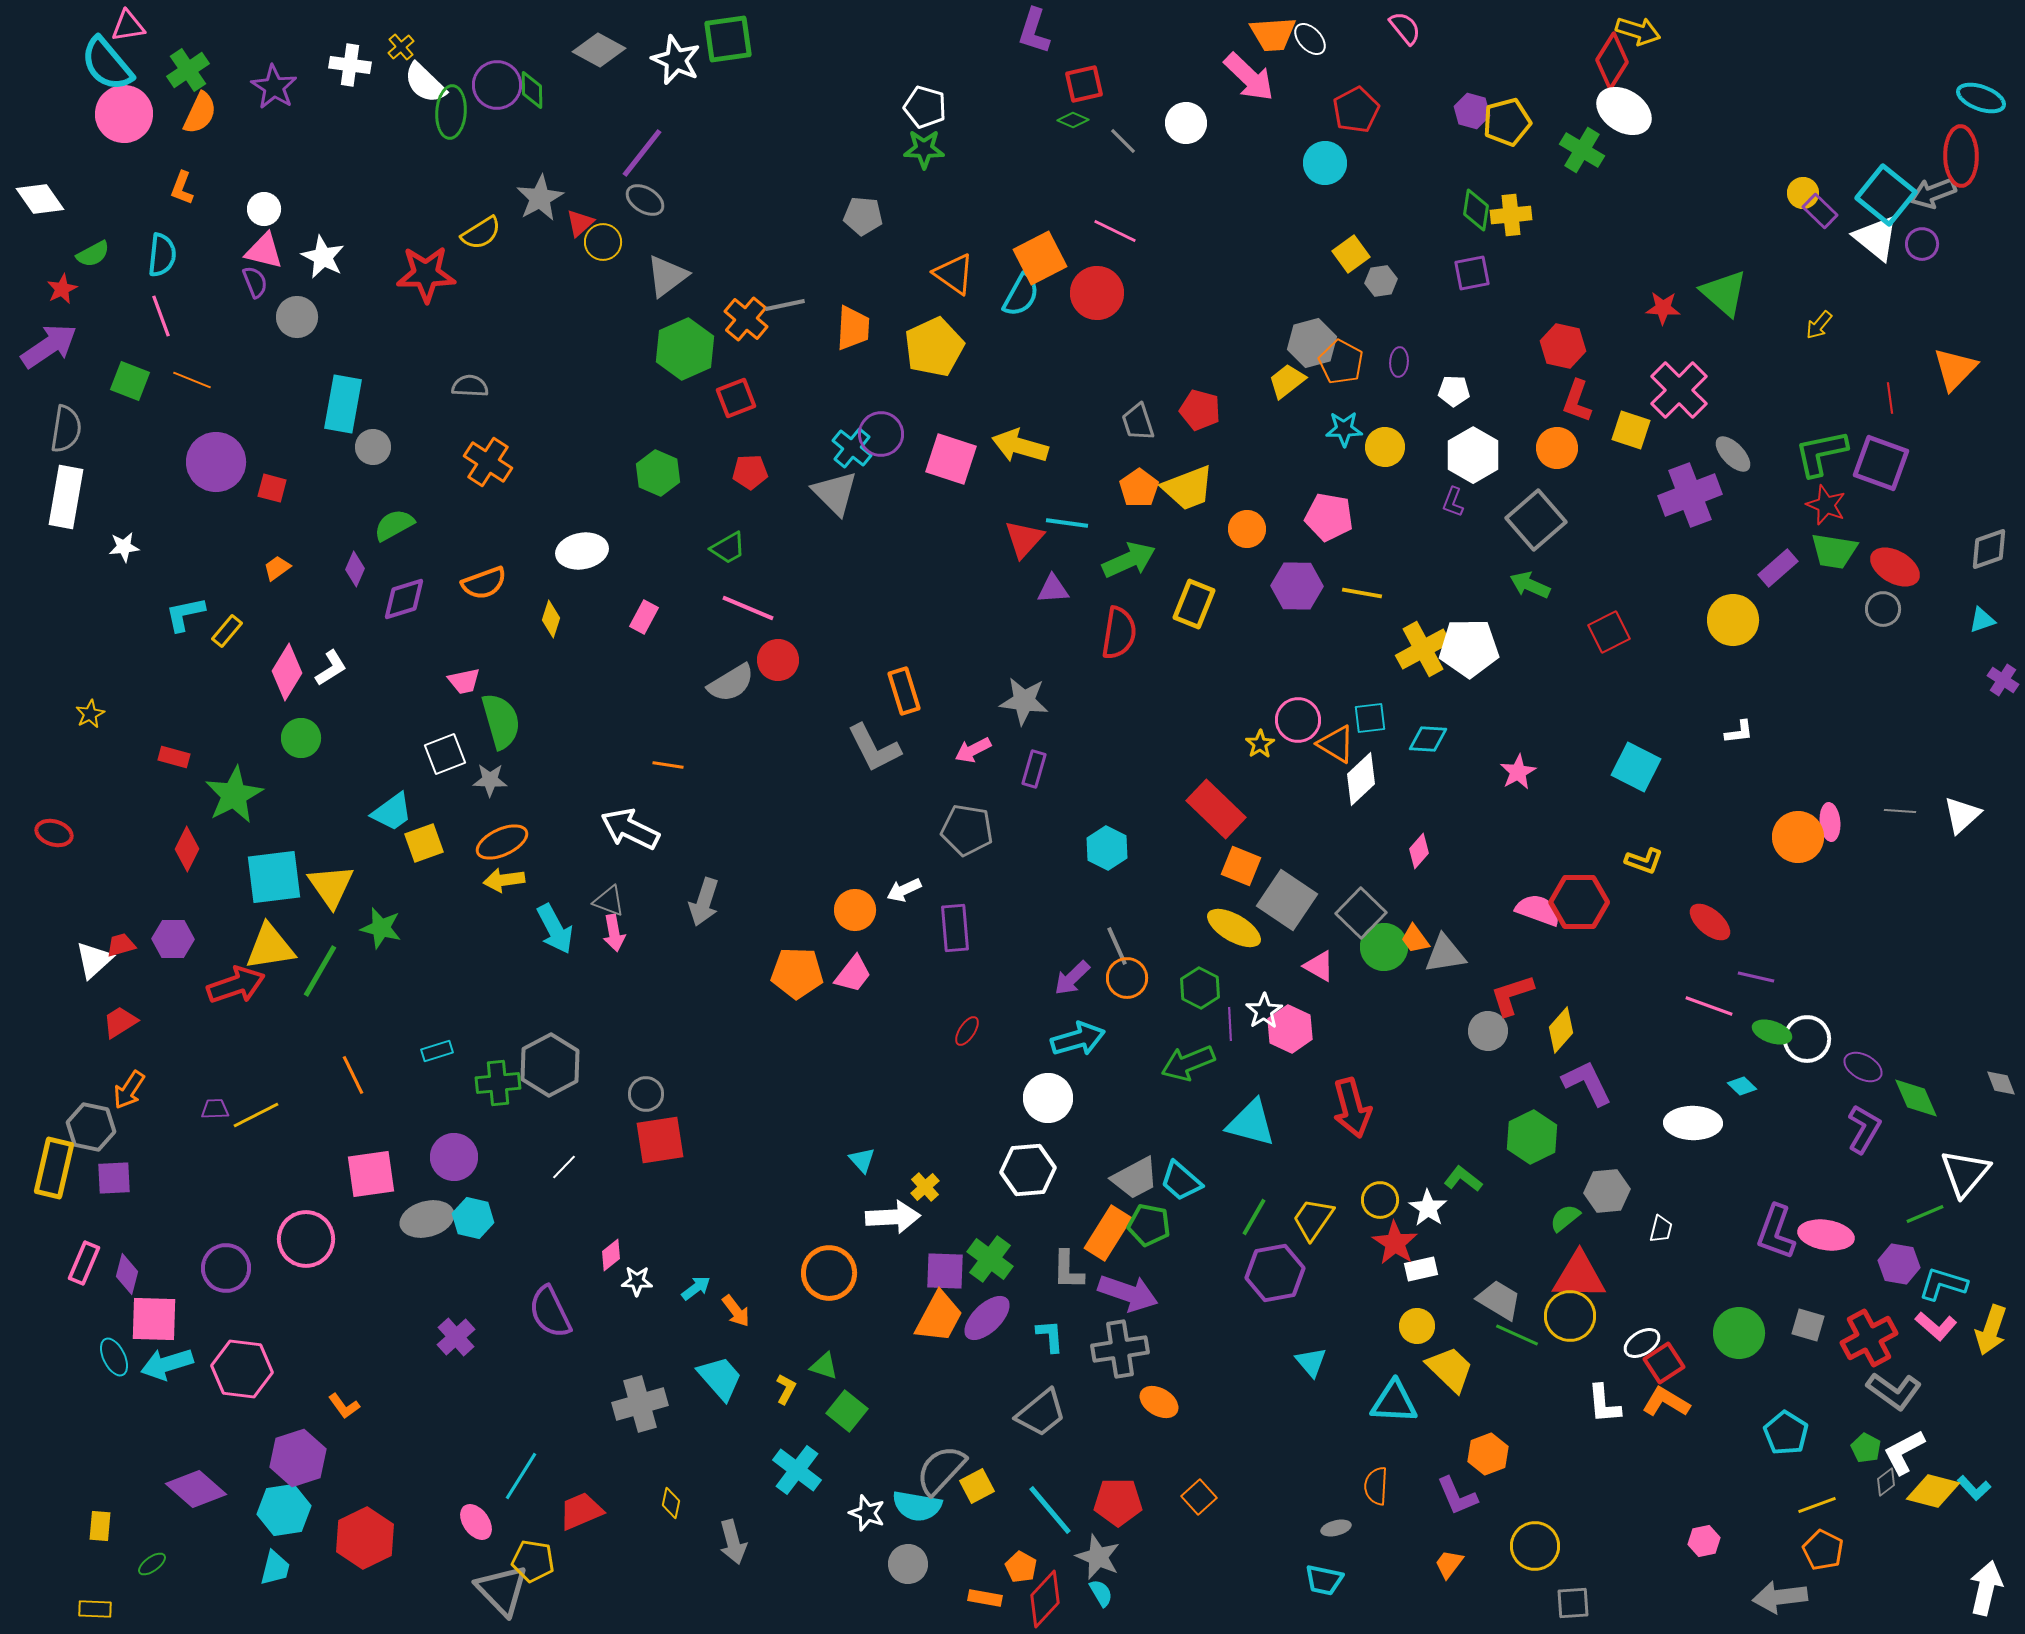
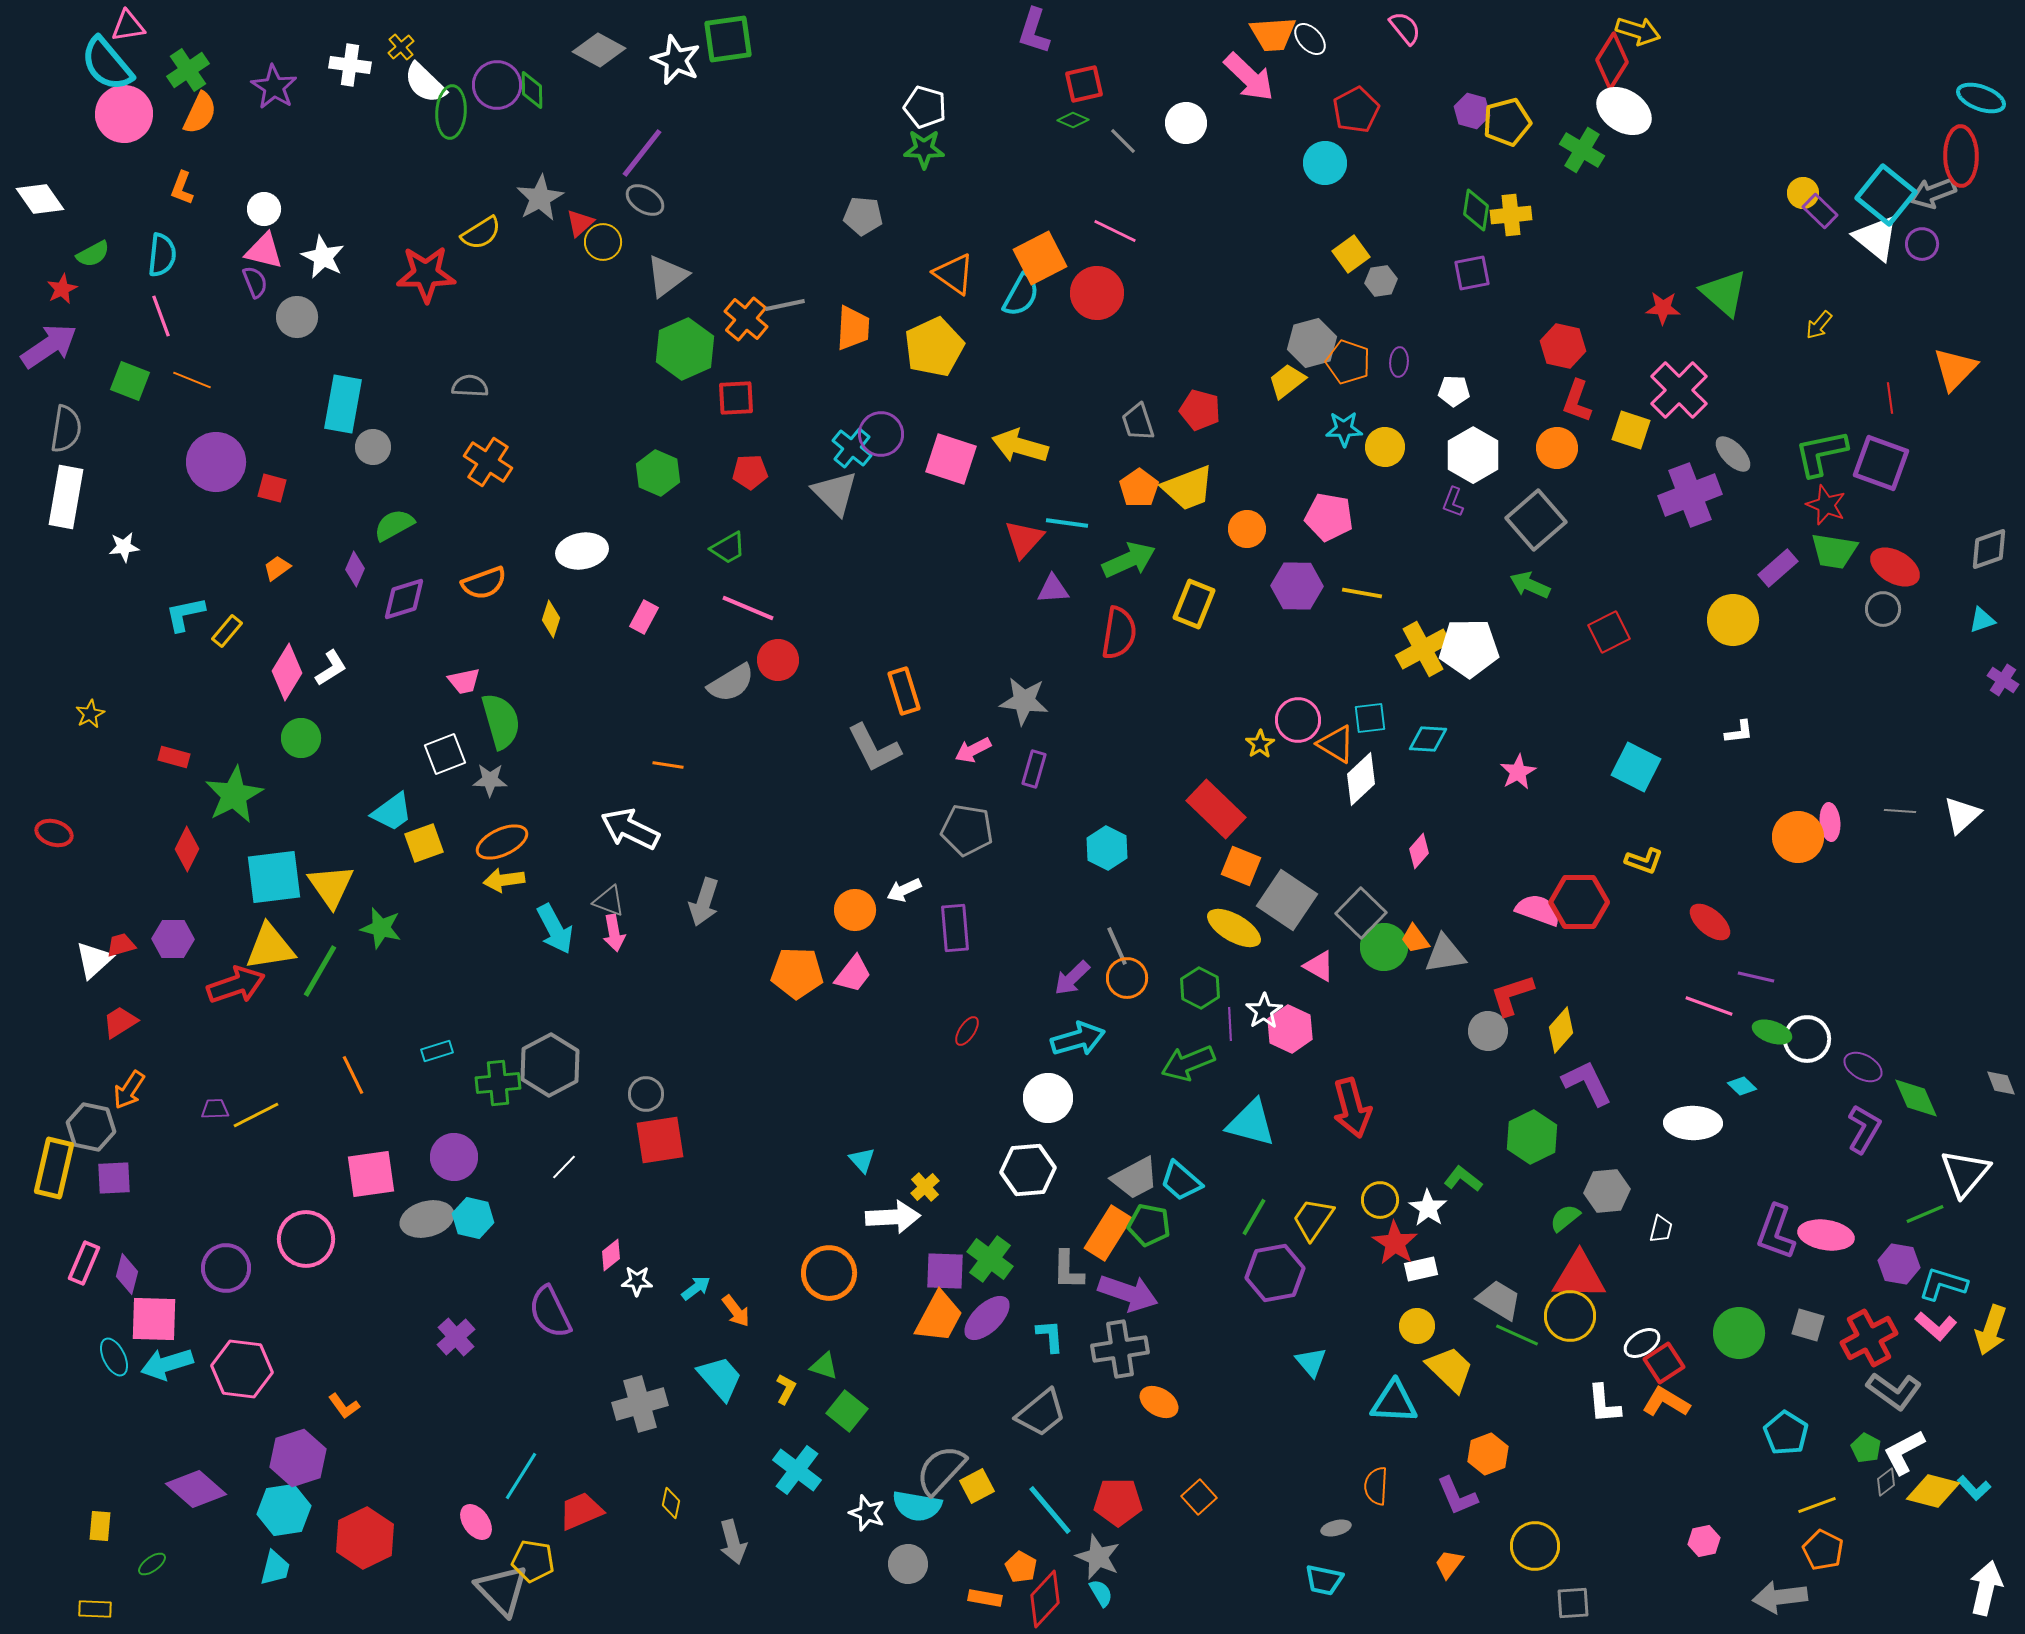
orange pentagon at (1341, 362): moved 7 px right; rotated 9 degrees counterclockwise
red square at (736, 398): rotated 18 degrees clockwise
